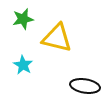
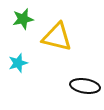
yellow triangle: moved 1 px up
cyan star: moved 5 px left, 2 px up; rotated 24 degrees clockwise
